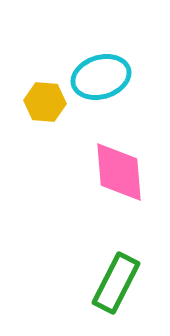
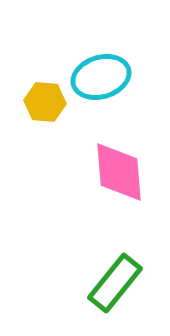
green rectangle: moved 1 px left; rotated 12 degrees clockwise
